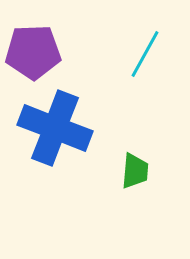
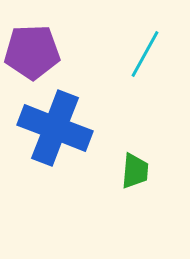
purple pentagon: moved 1 px left
